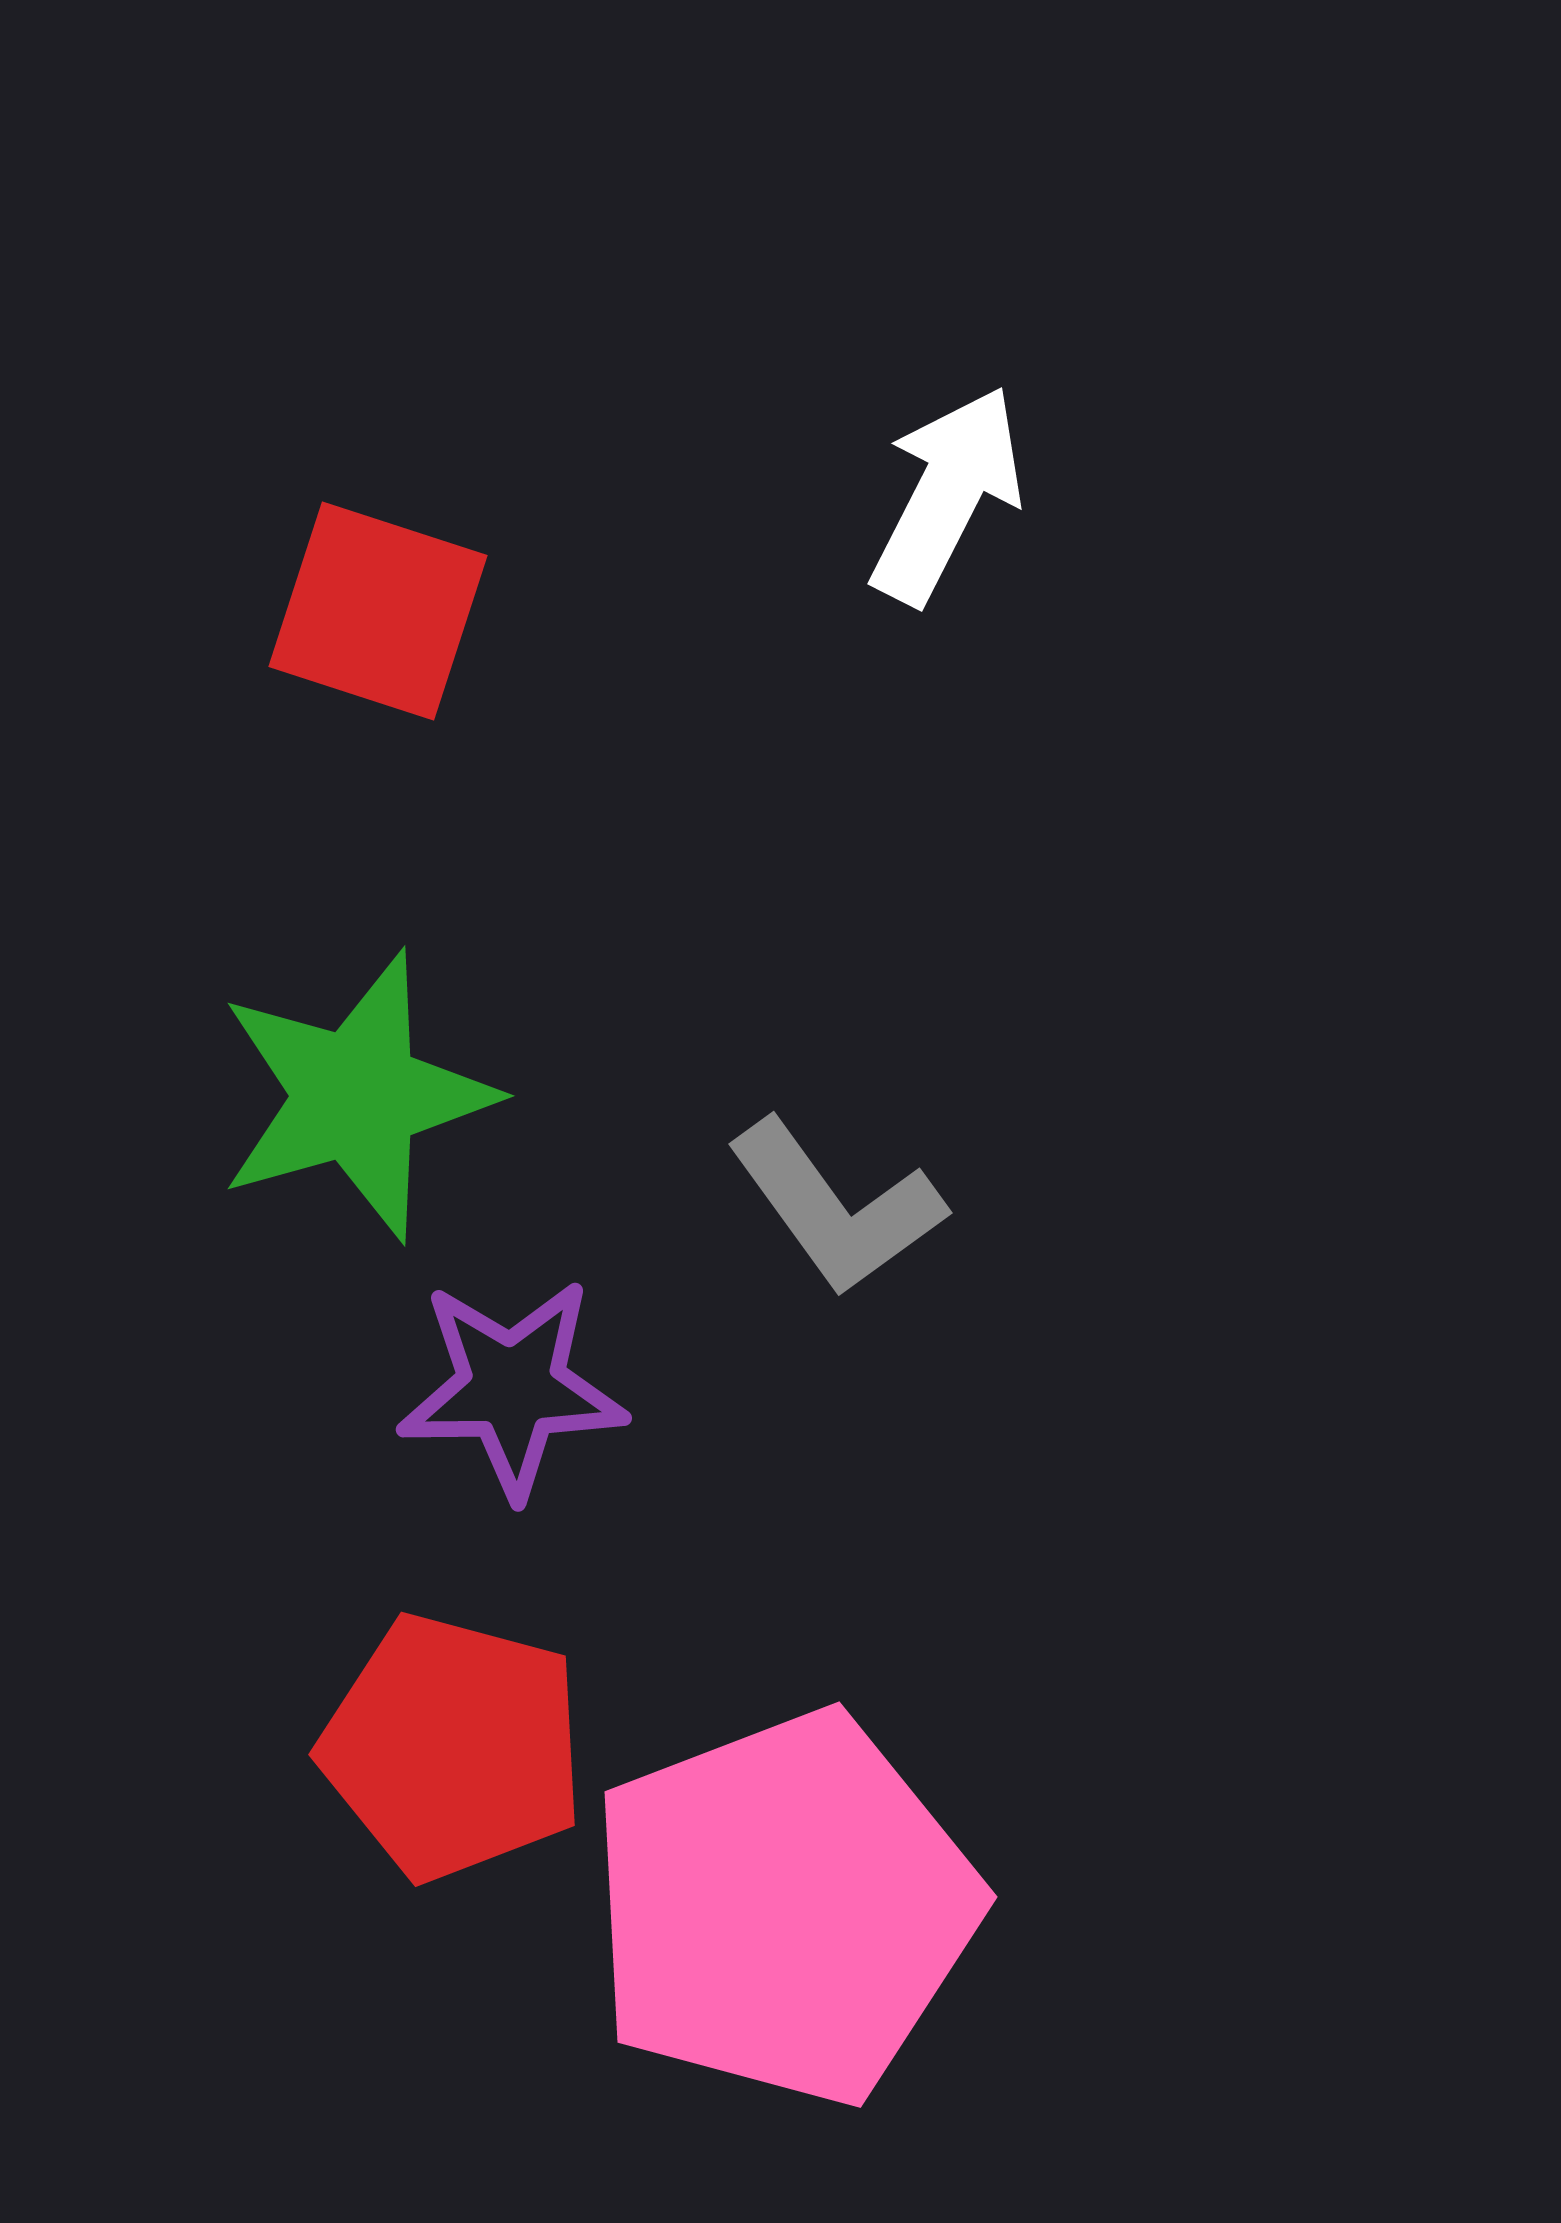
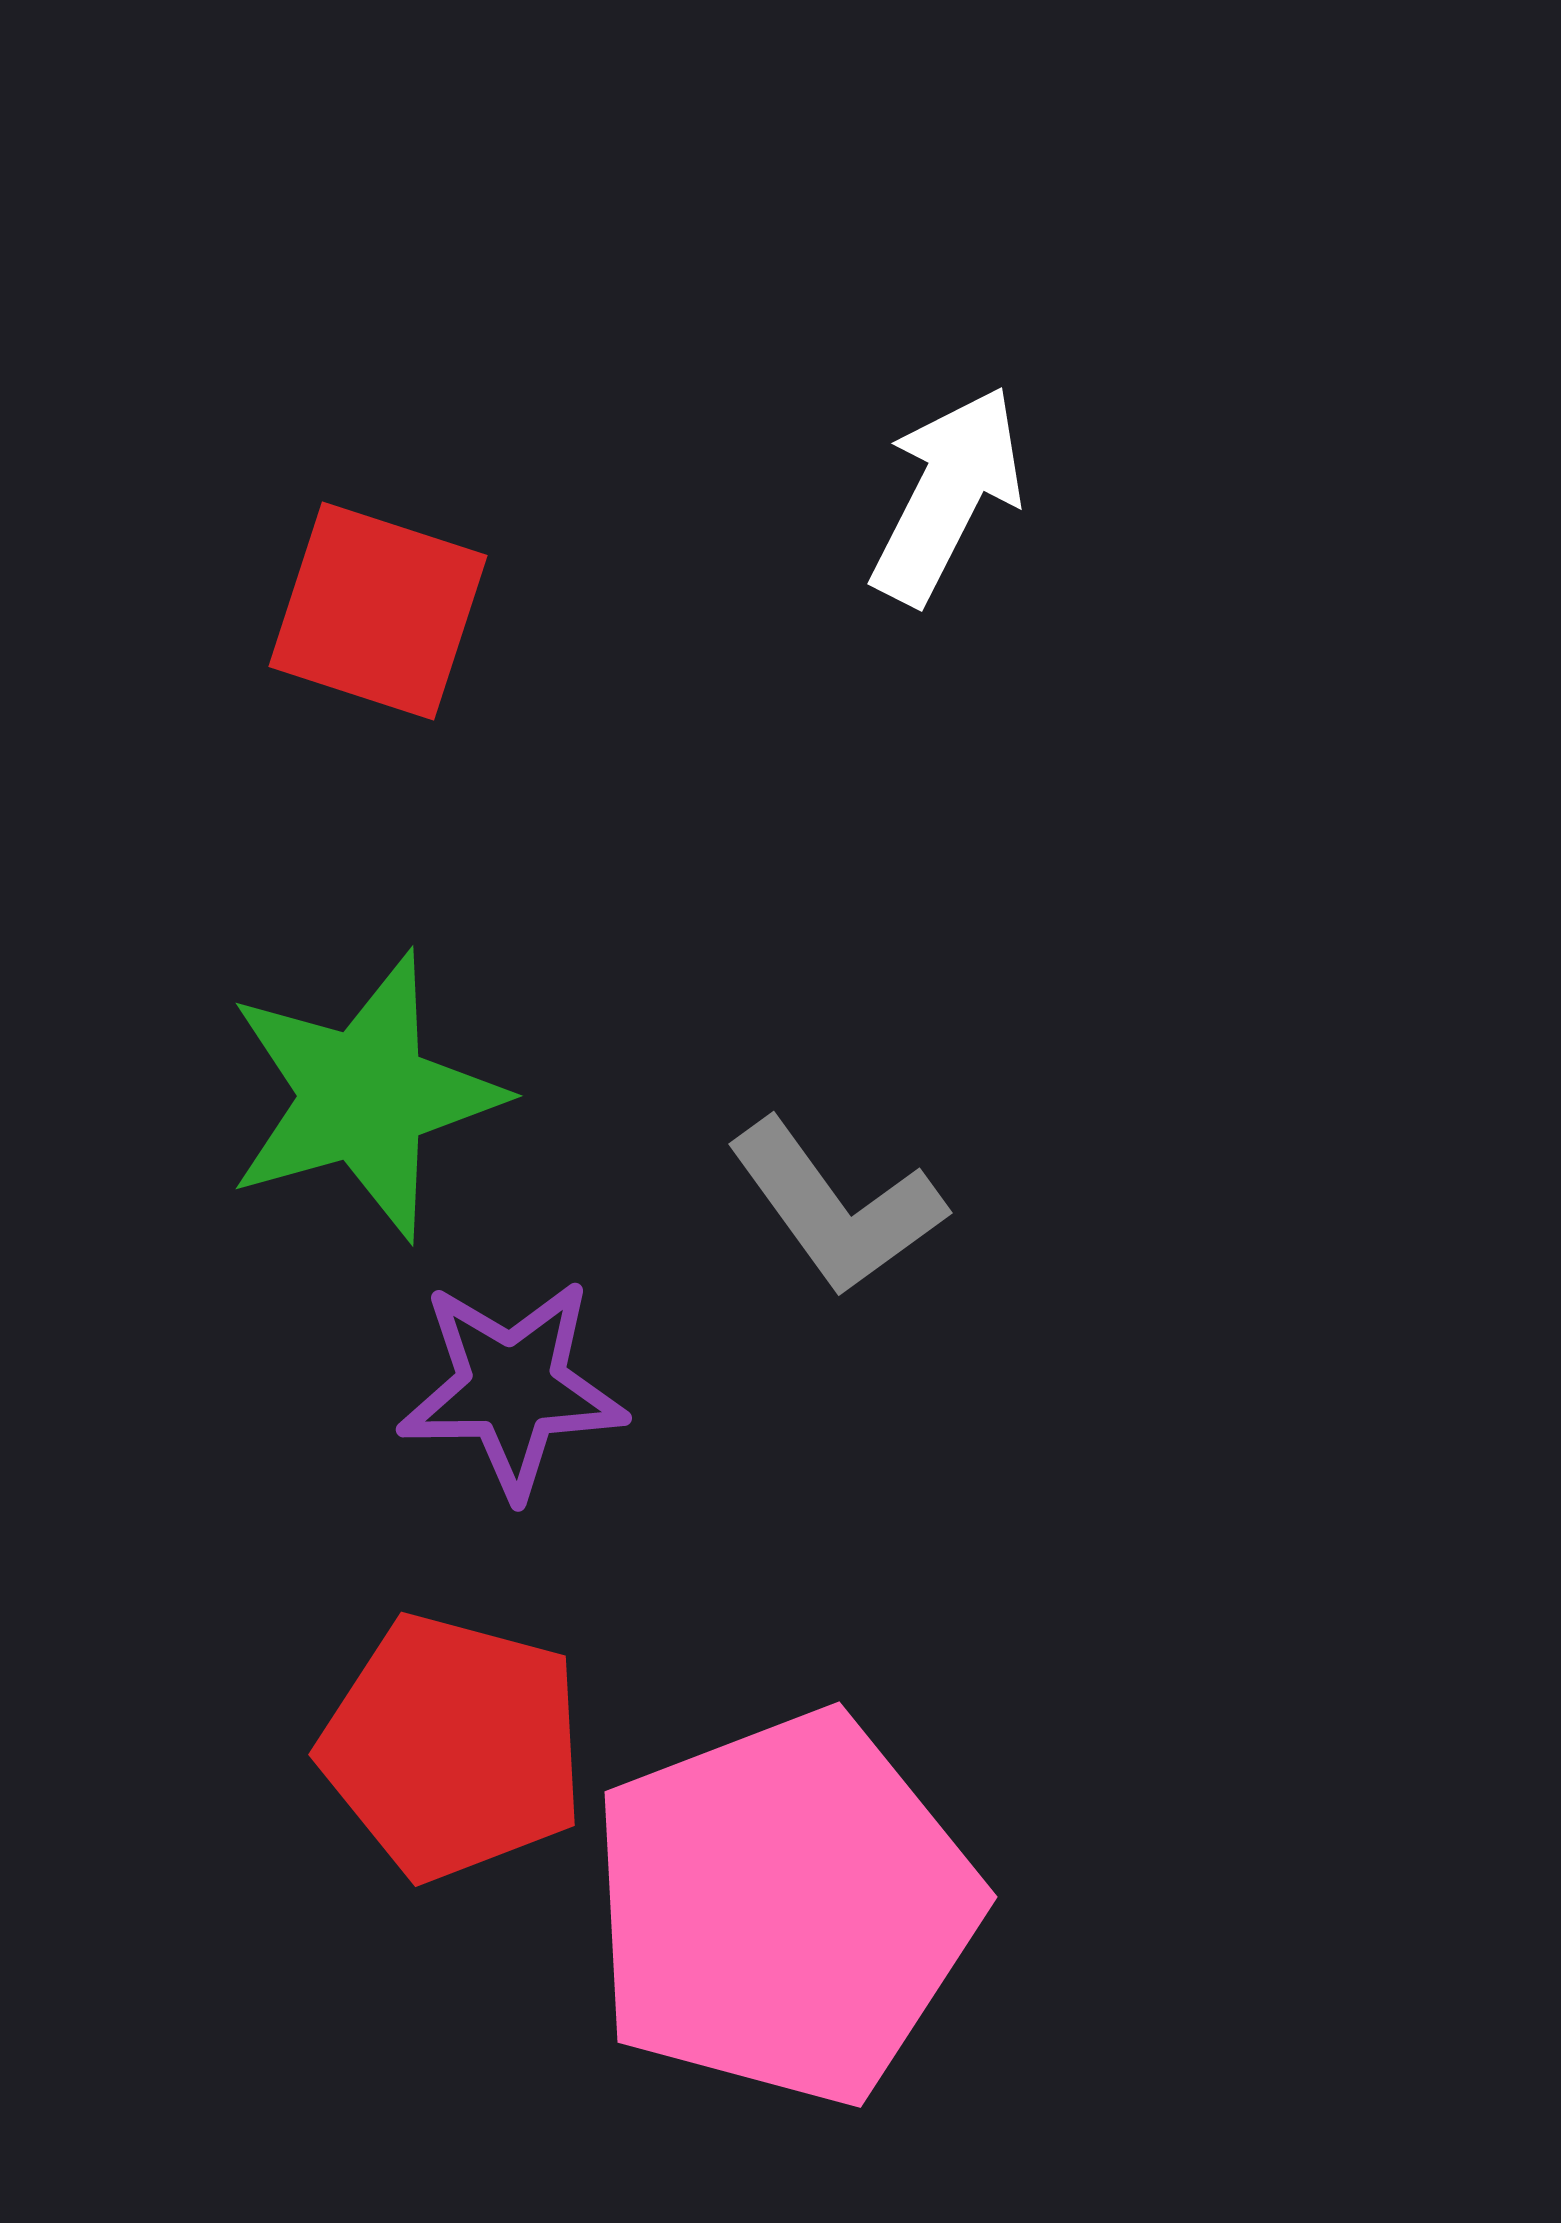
green star: moved 8 px right
